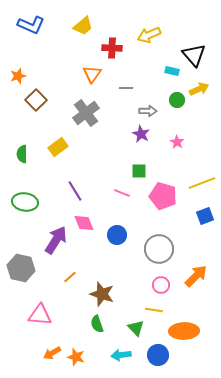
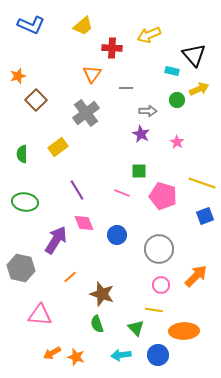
yellow line at (202, 183): rotated 40 degrees clockwise
purple line at (75, 191): moved 2 px right, 1 px up
